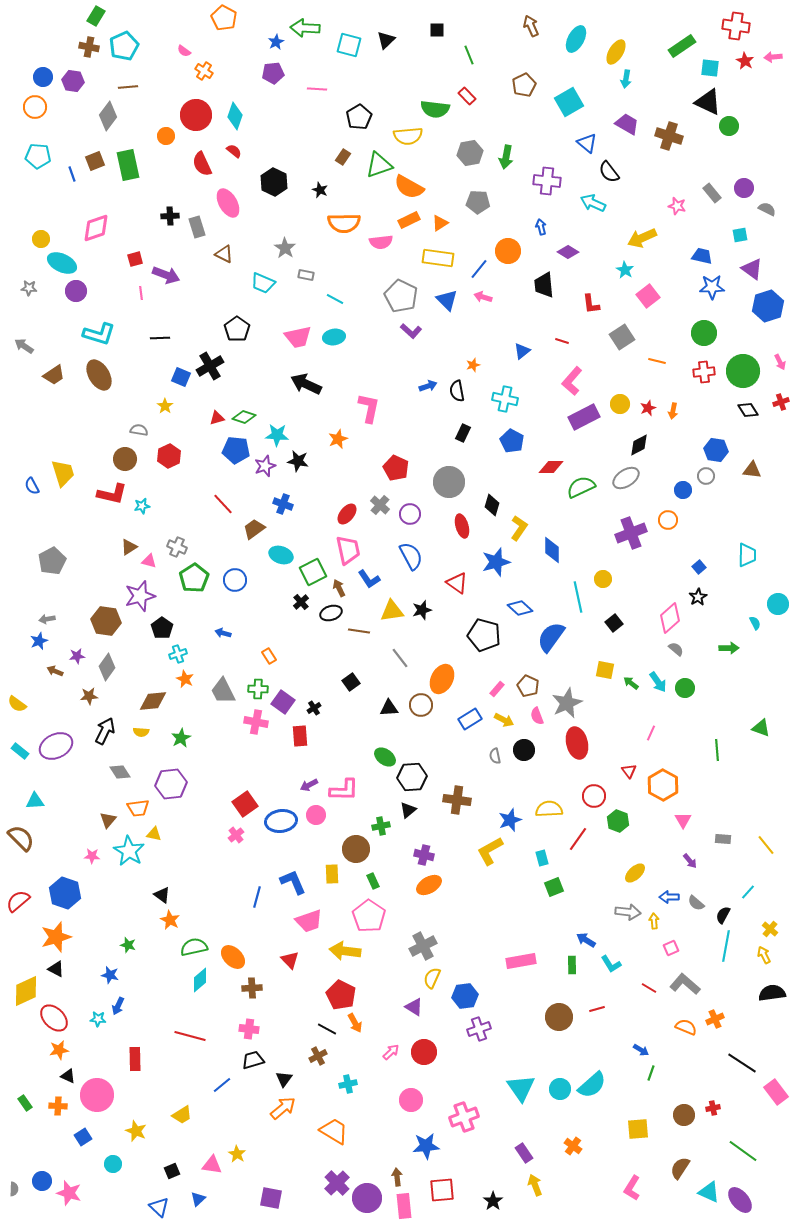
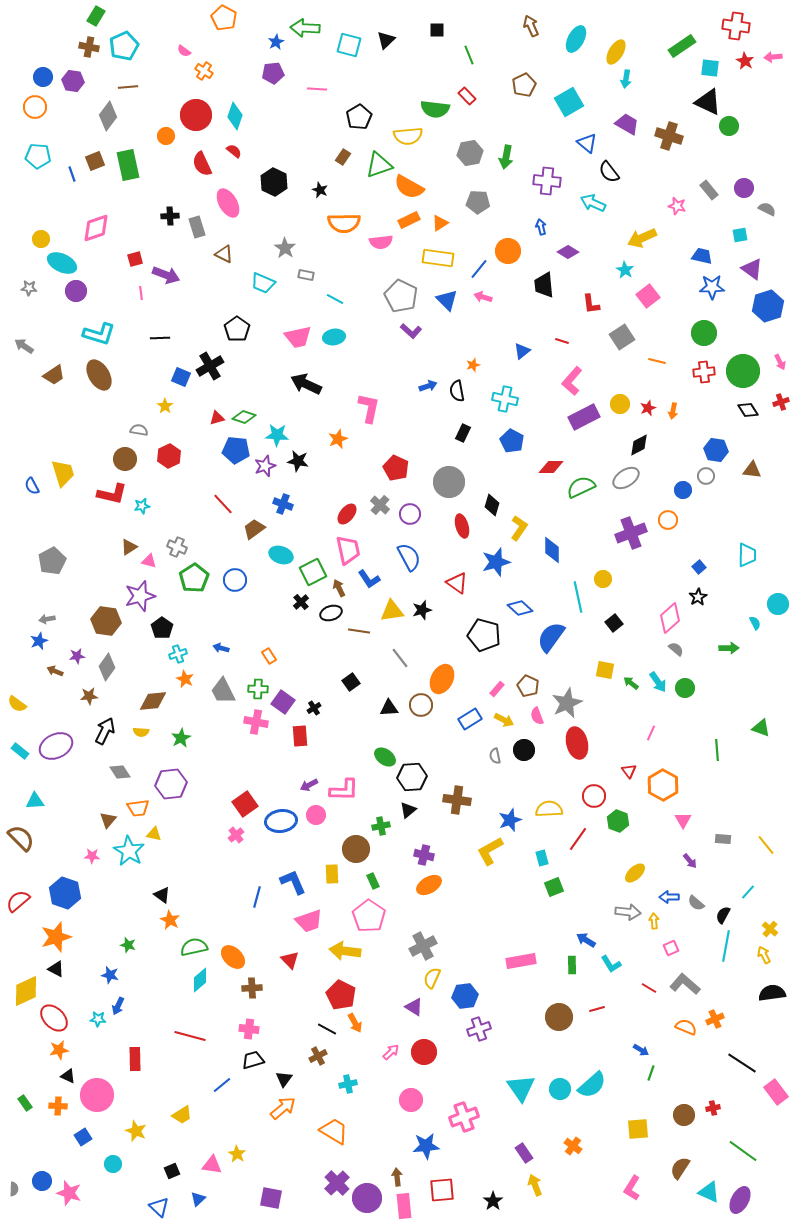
gray rectangle at (712, 193): moved 3 px left, 3 px up
blue semicircle at (411, 556): moved 2 px left, 1 px down
blue arrow at (223, 633): moved 2 px left, 15 px down
purple ellipse at (740, 1200): rotated 68 degrees clockwise
